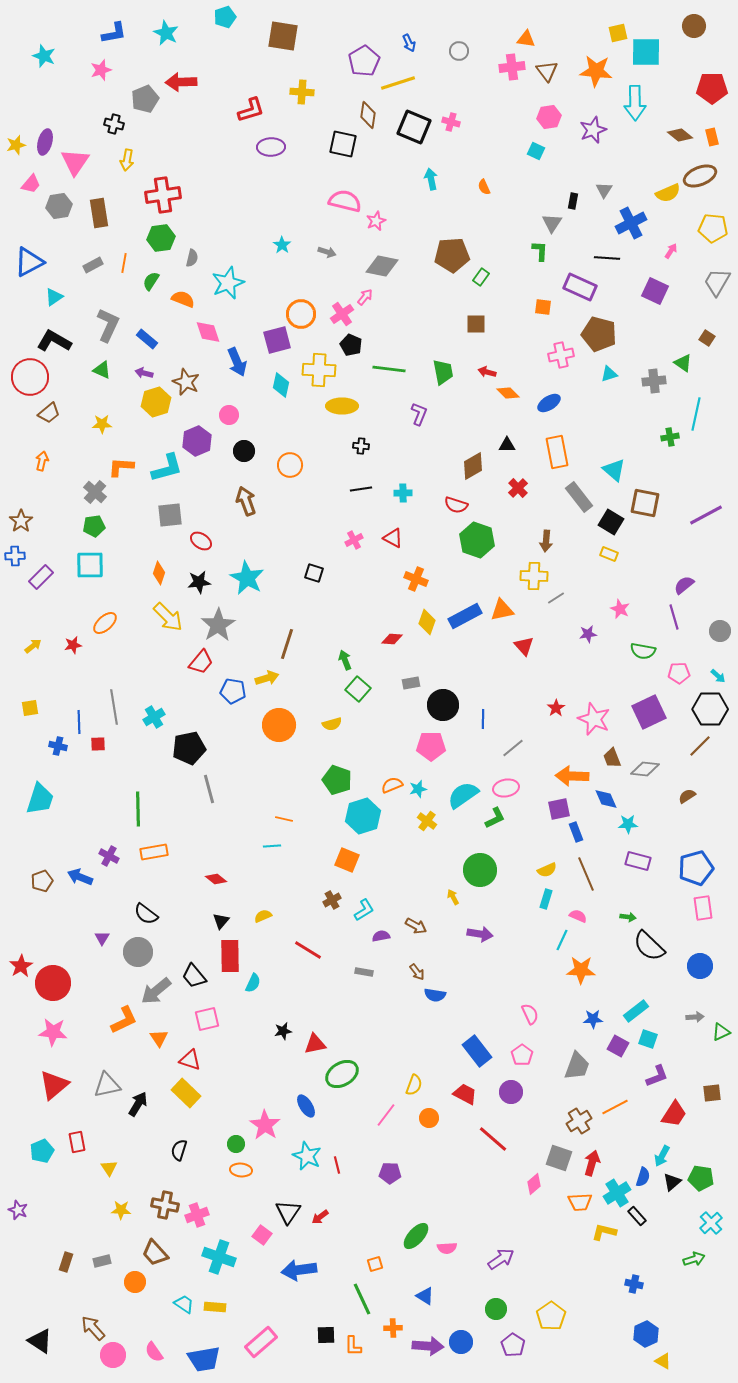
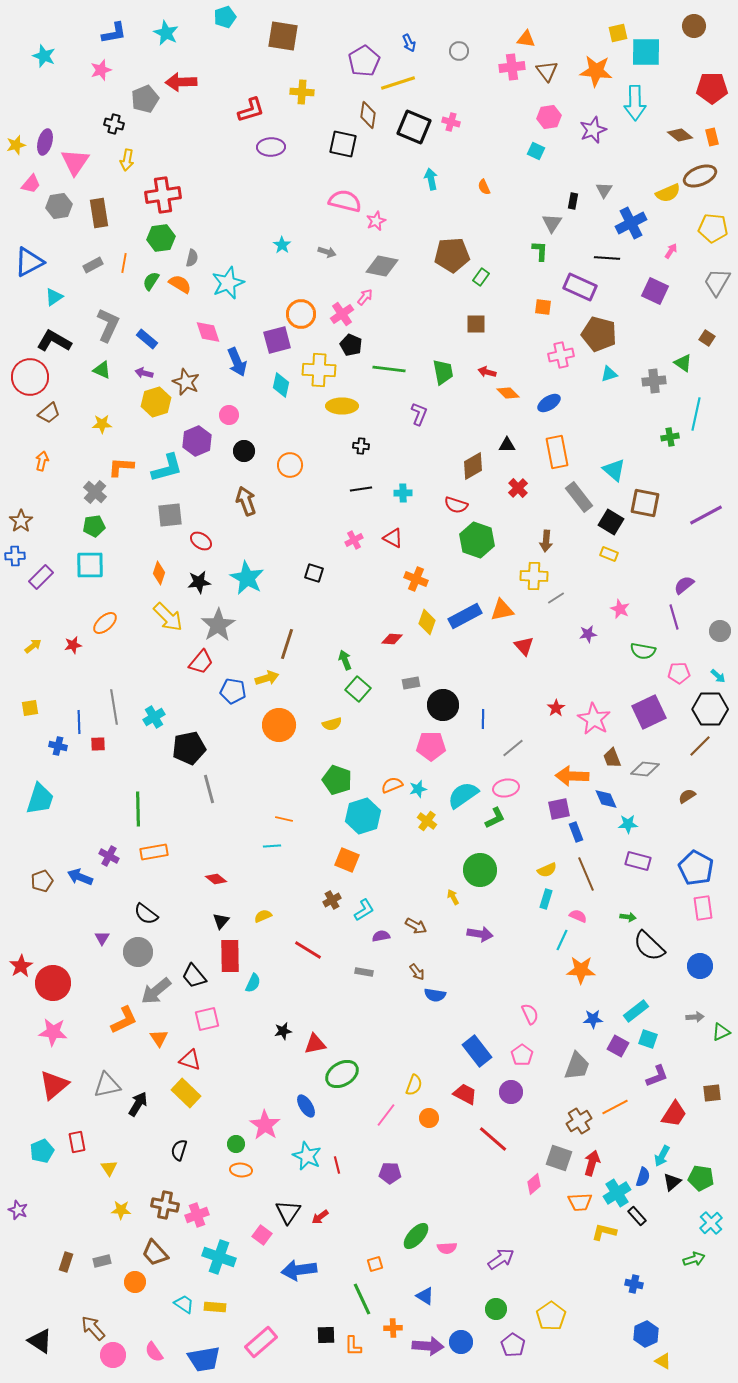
orange semicircle at (183, 299): moved 3 px left, 15 px up; rotated 10 degrees clockwise
pink star at (594, 719): rotated 8 degrees clockwise
blue pentagon at (696, 868): rotated 28 degrees counterclockwise
